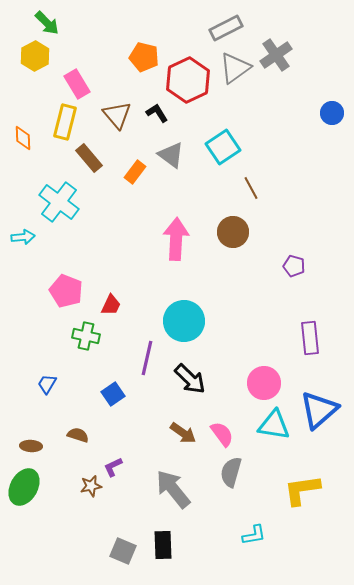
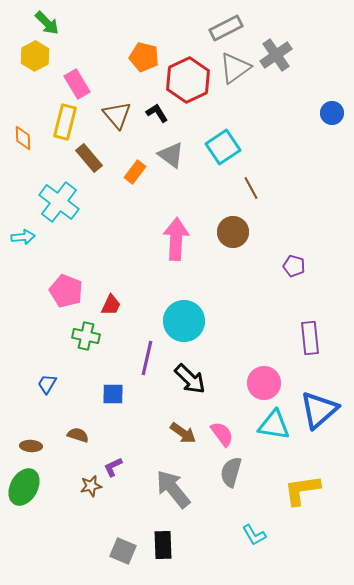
blue square at (113, 394): rotated 35 degrees clockwise
cyan L-shape at (254, 535): rotated 70 degrees clockwise
